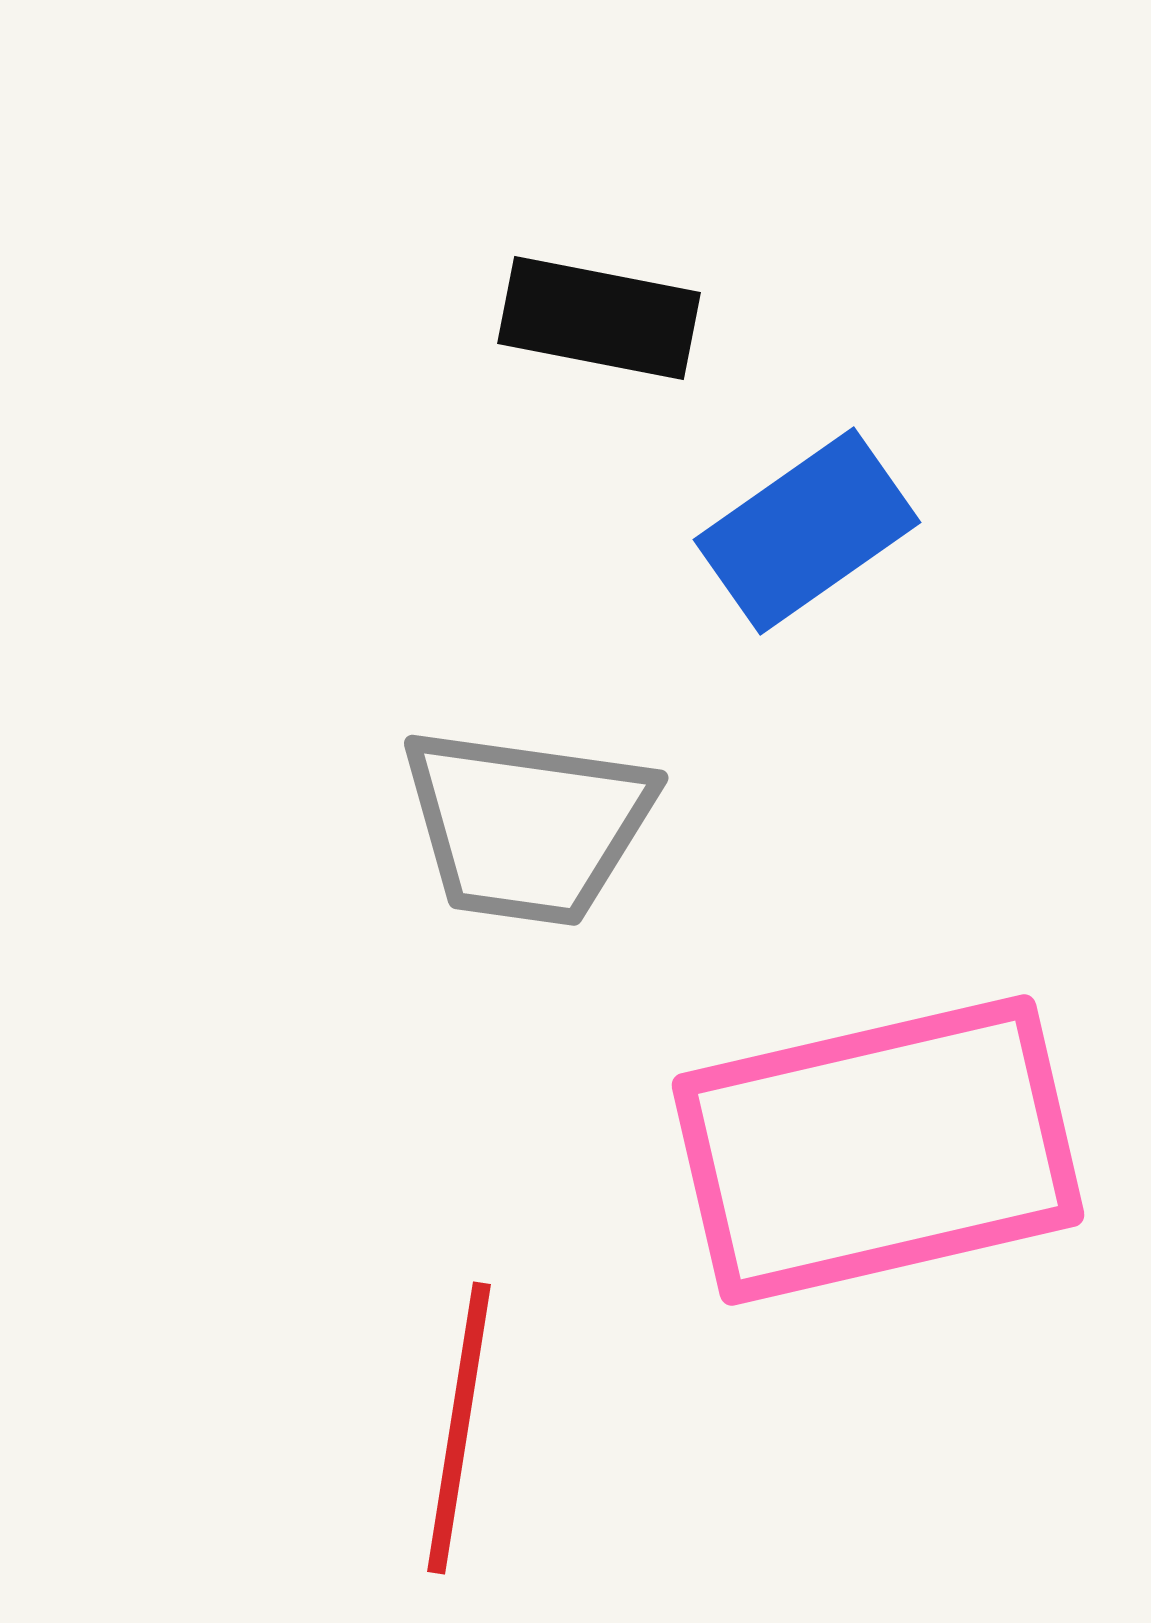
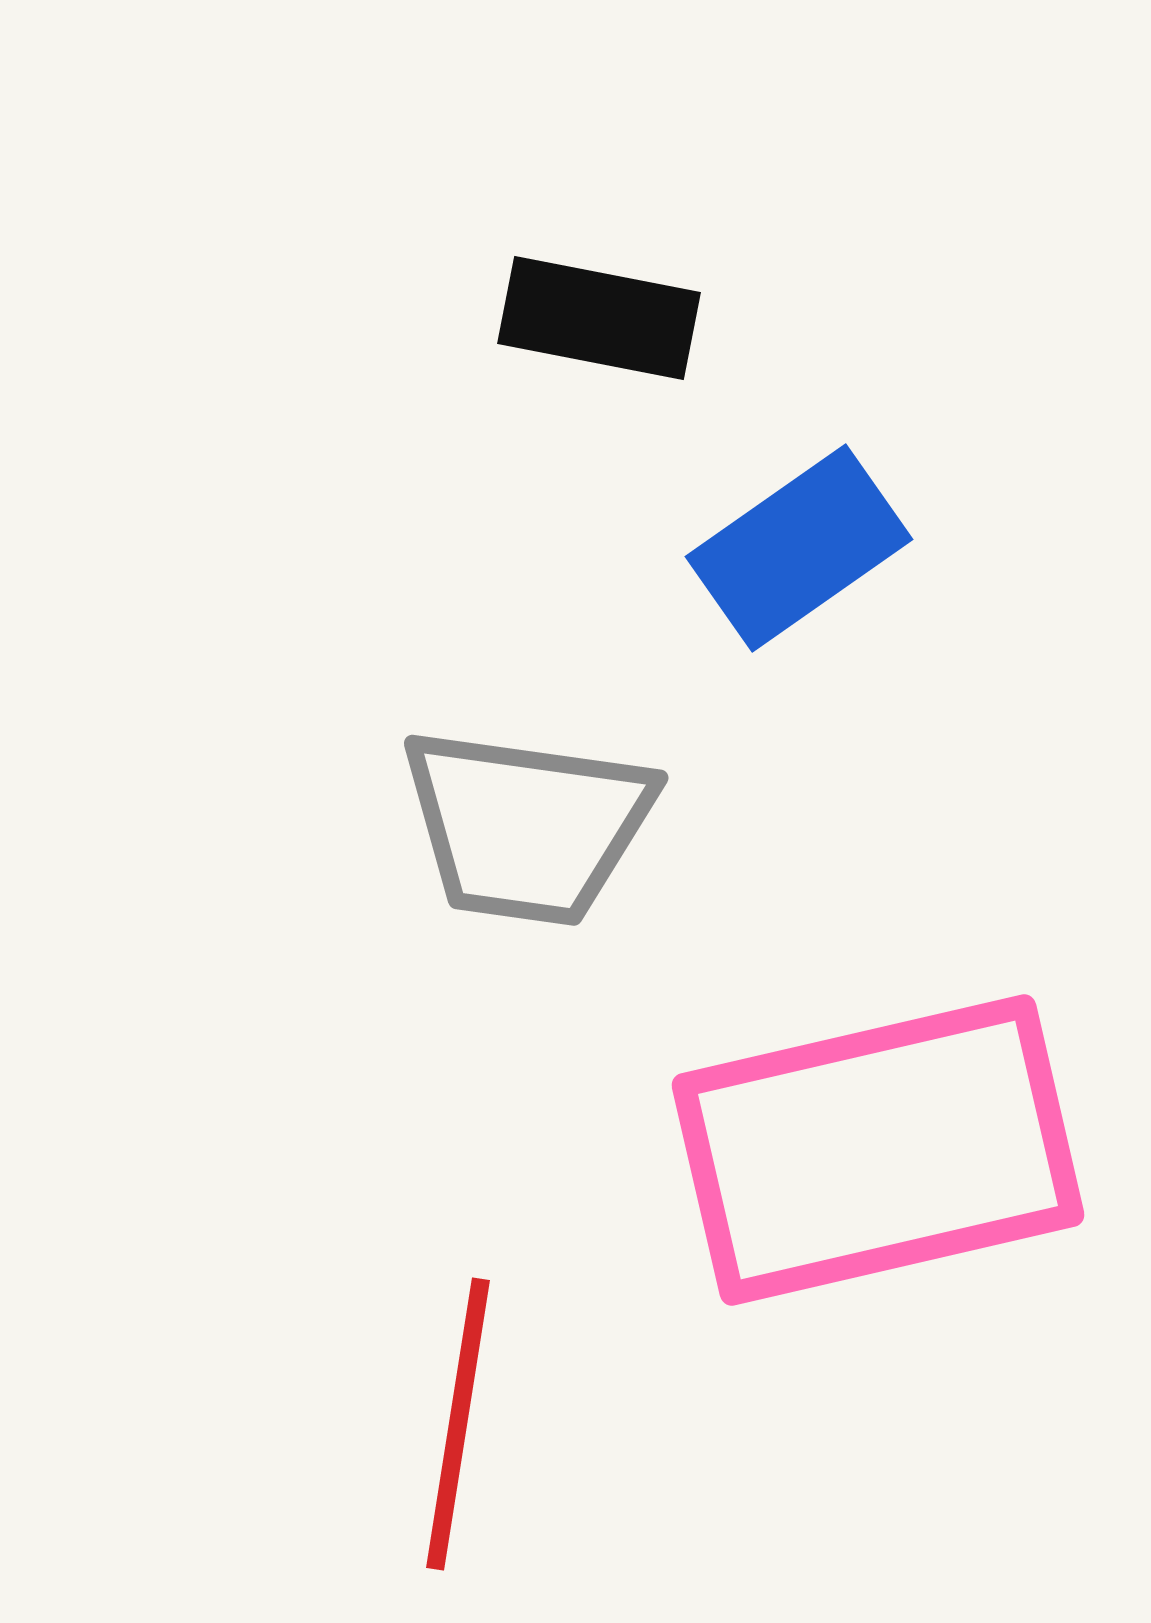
blue rectangle: moved 8 px left, 17 px down
red line: moved 1 px left, 4 px up
